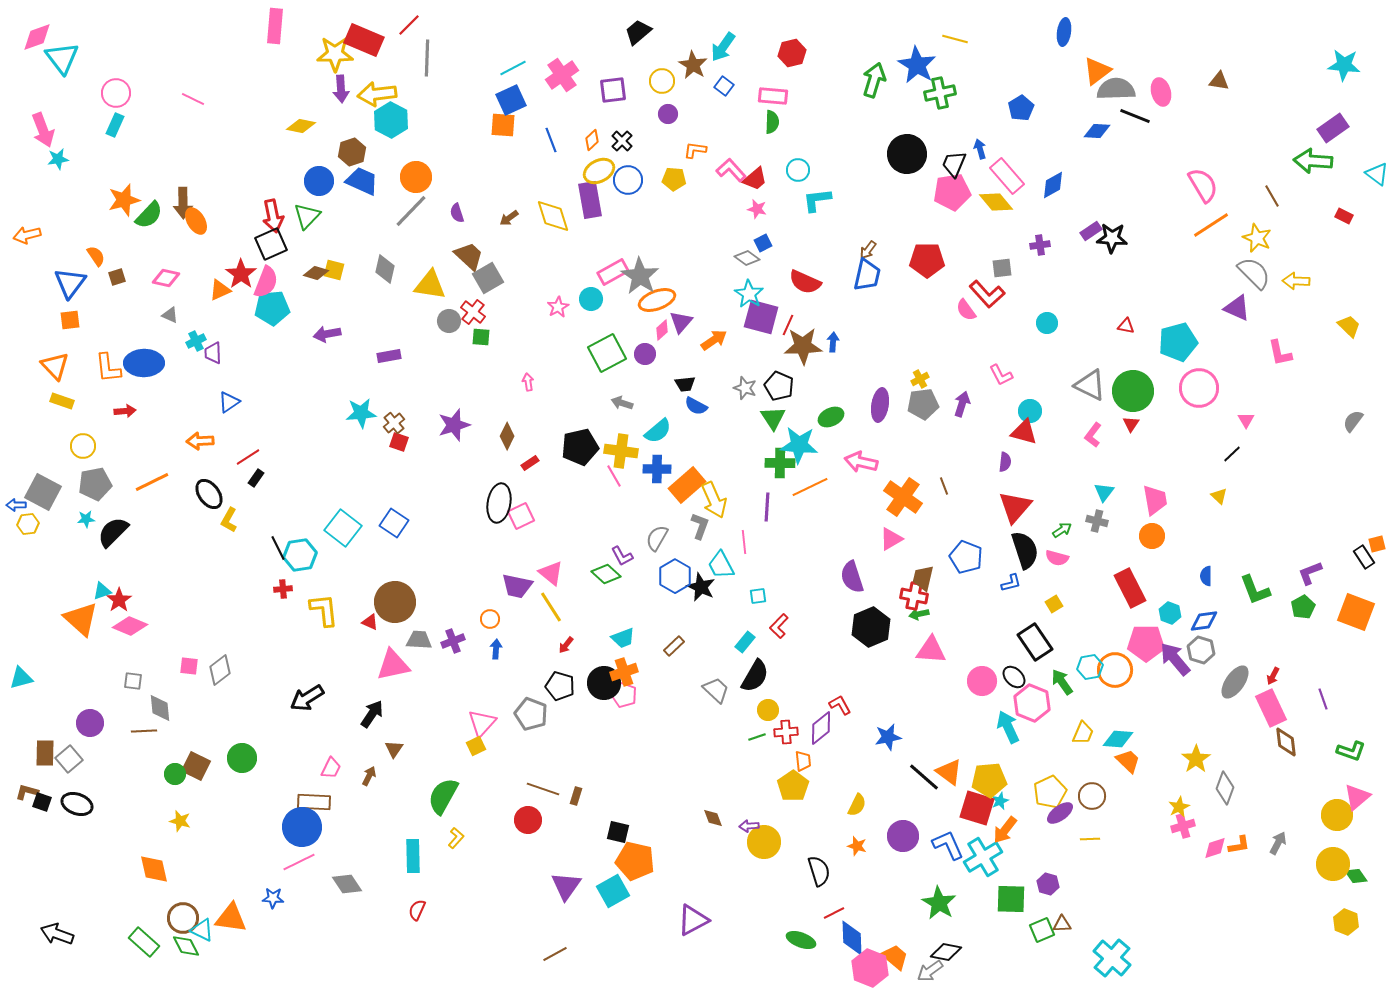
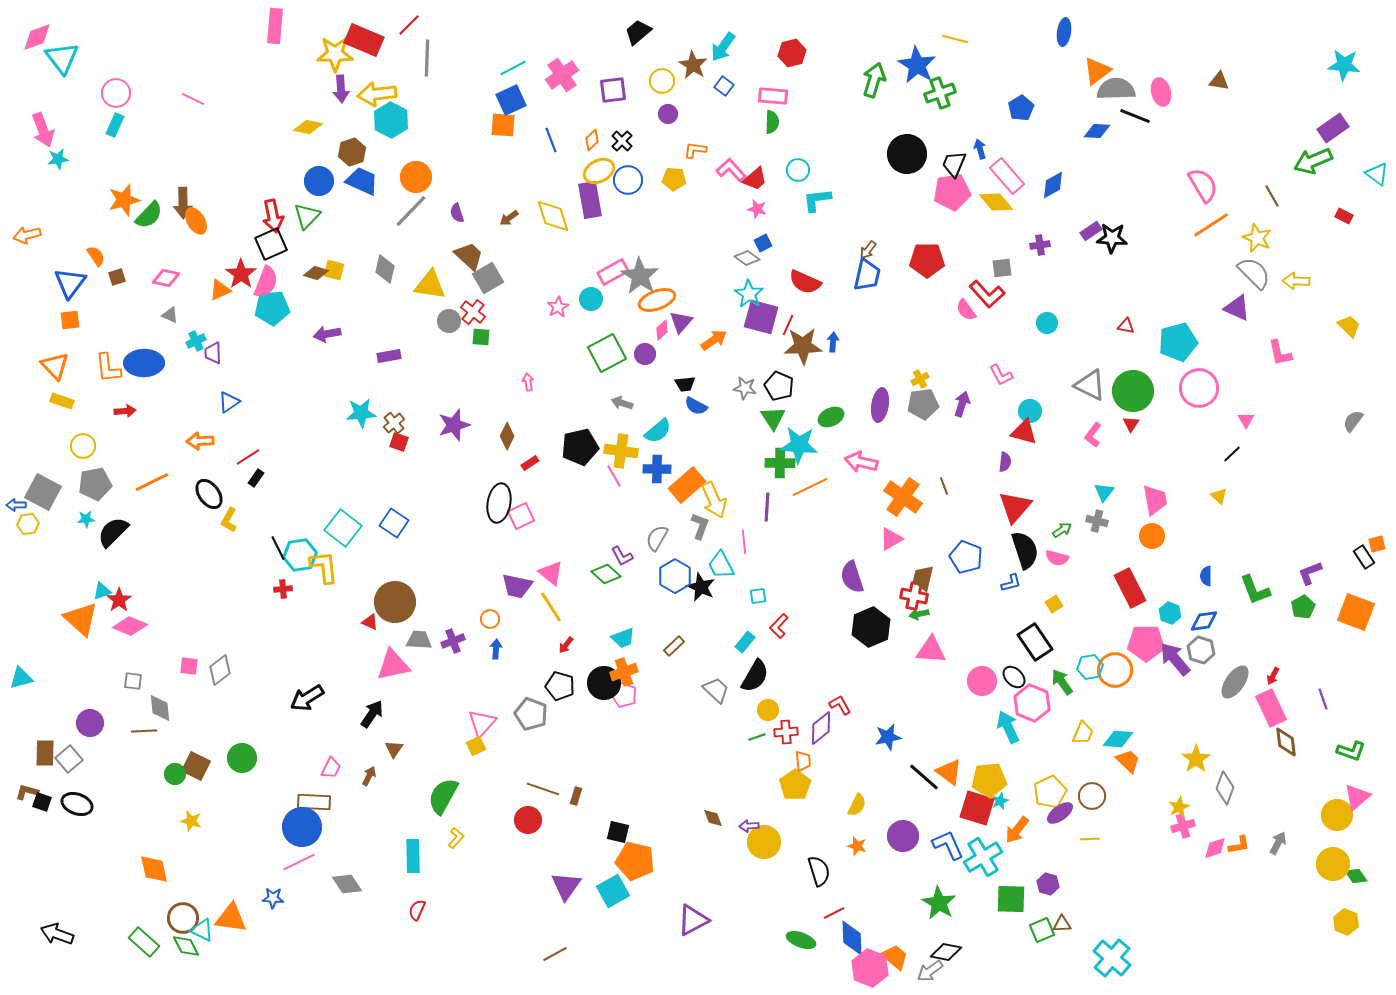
green cross at (940, 93): rotated 8 degrees counterclockwise
yellow diamond at (301, 126): moved 7 px right, 1 px down
green arrow at (1313, 161): rotated 27 degrees counterclockwise
gray star at (745, 388): rotated 10 degrees counterclockwise
yellow L-shape at (324, 610): moved 43 px up
yellow pentagon at (793, 786): moved 2 px right, 1 px up
yellow star at (180, 821): moved 11 px right
orange arrow at (1005, 830): moved 12 px right
